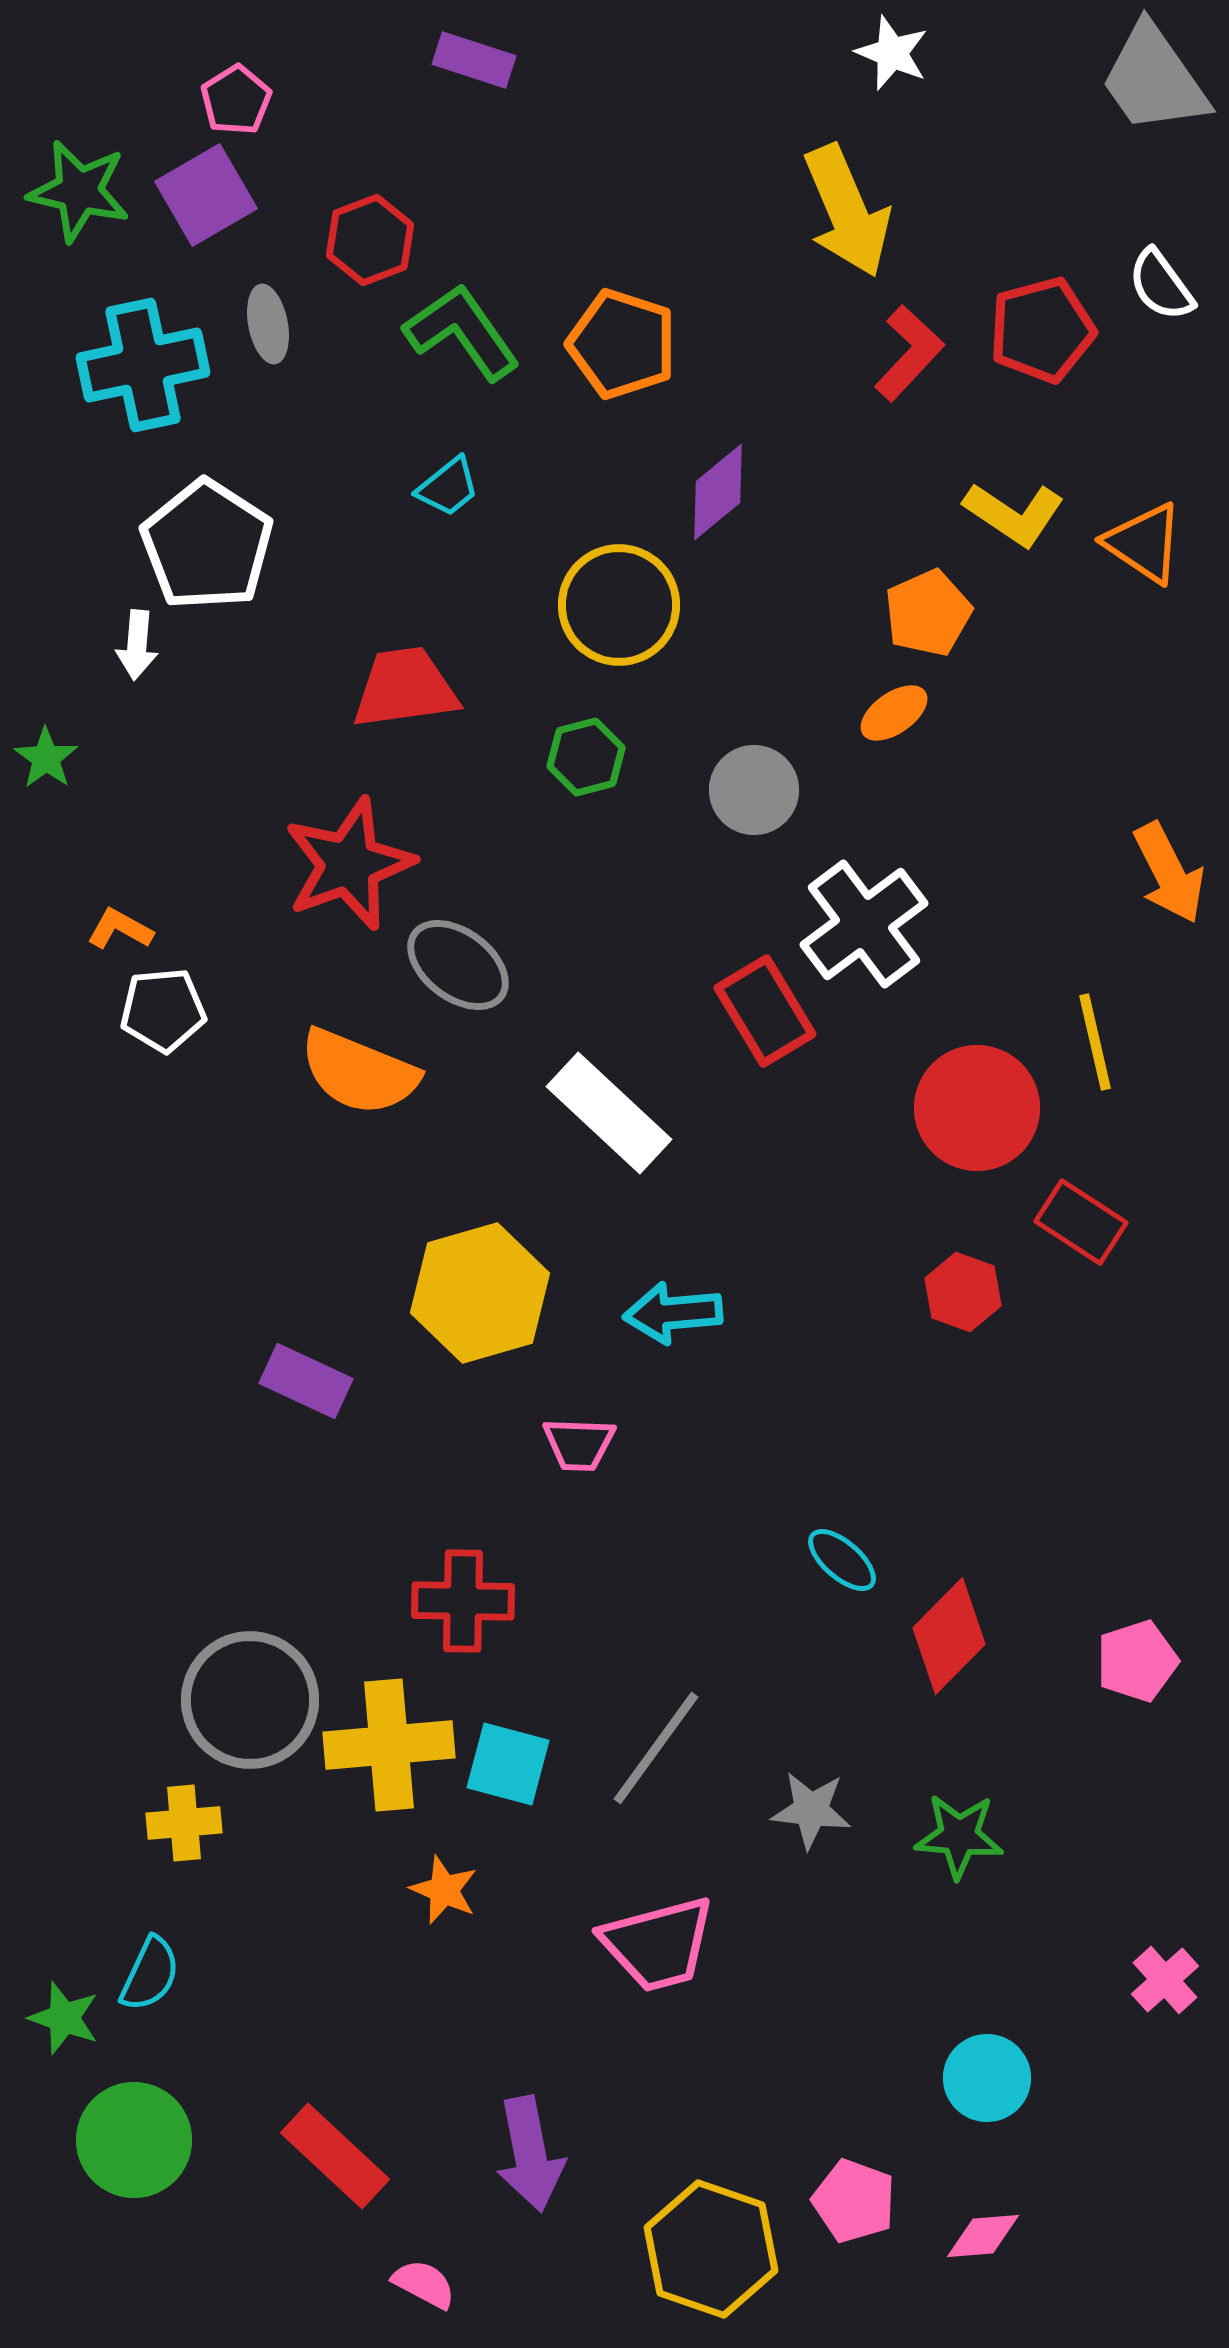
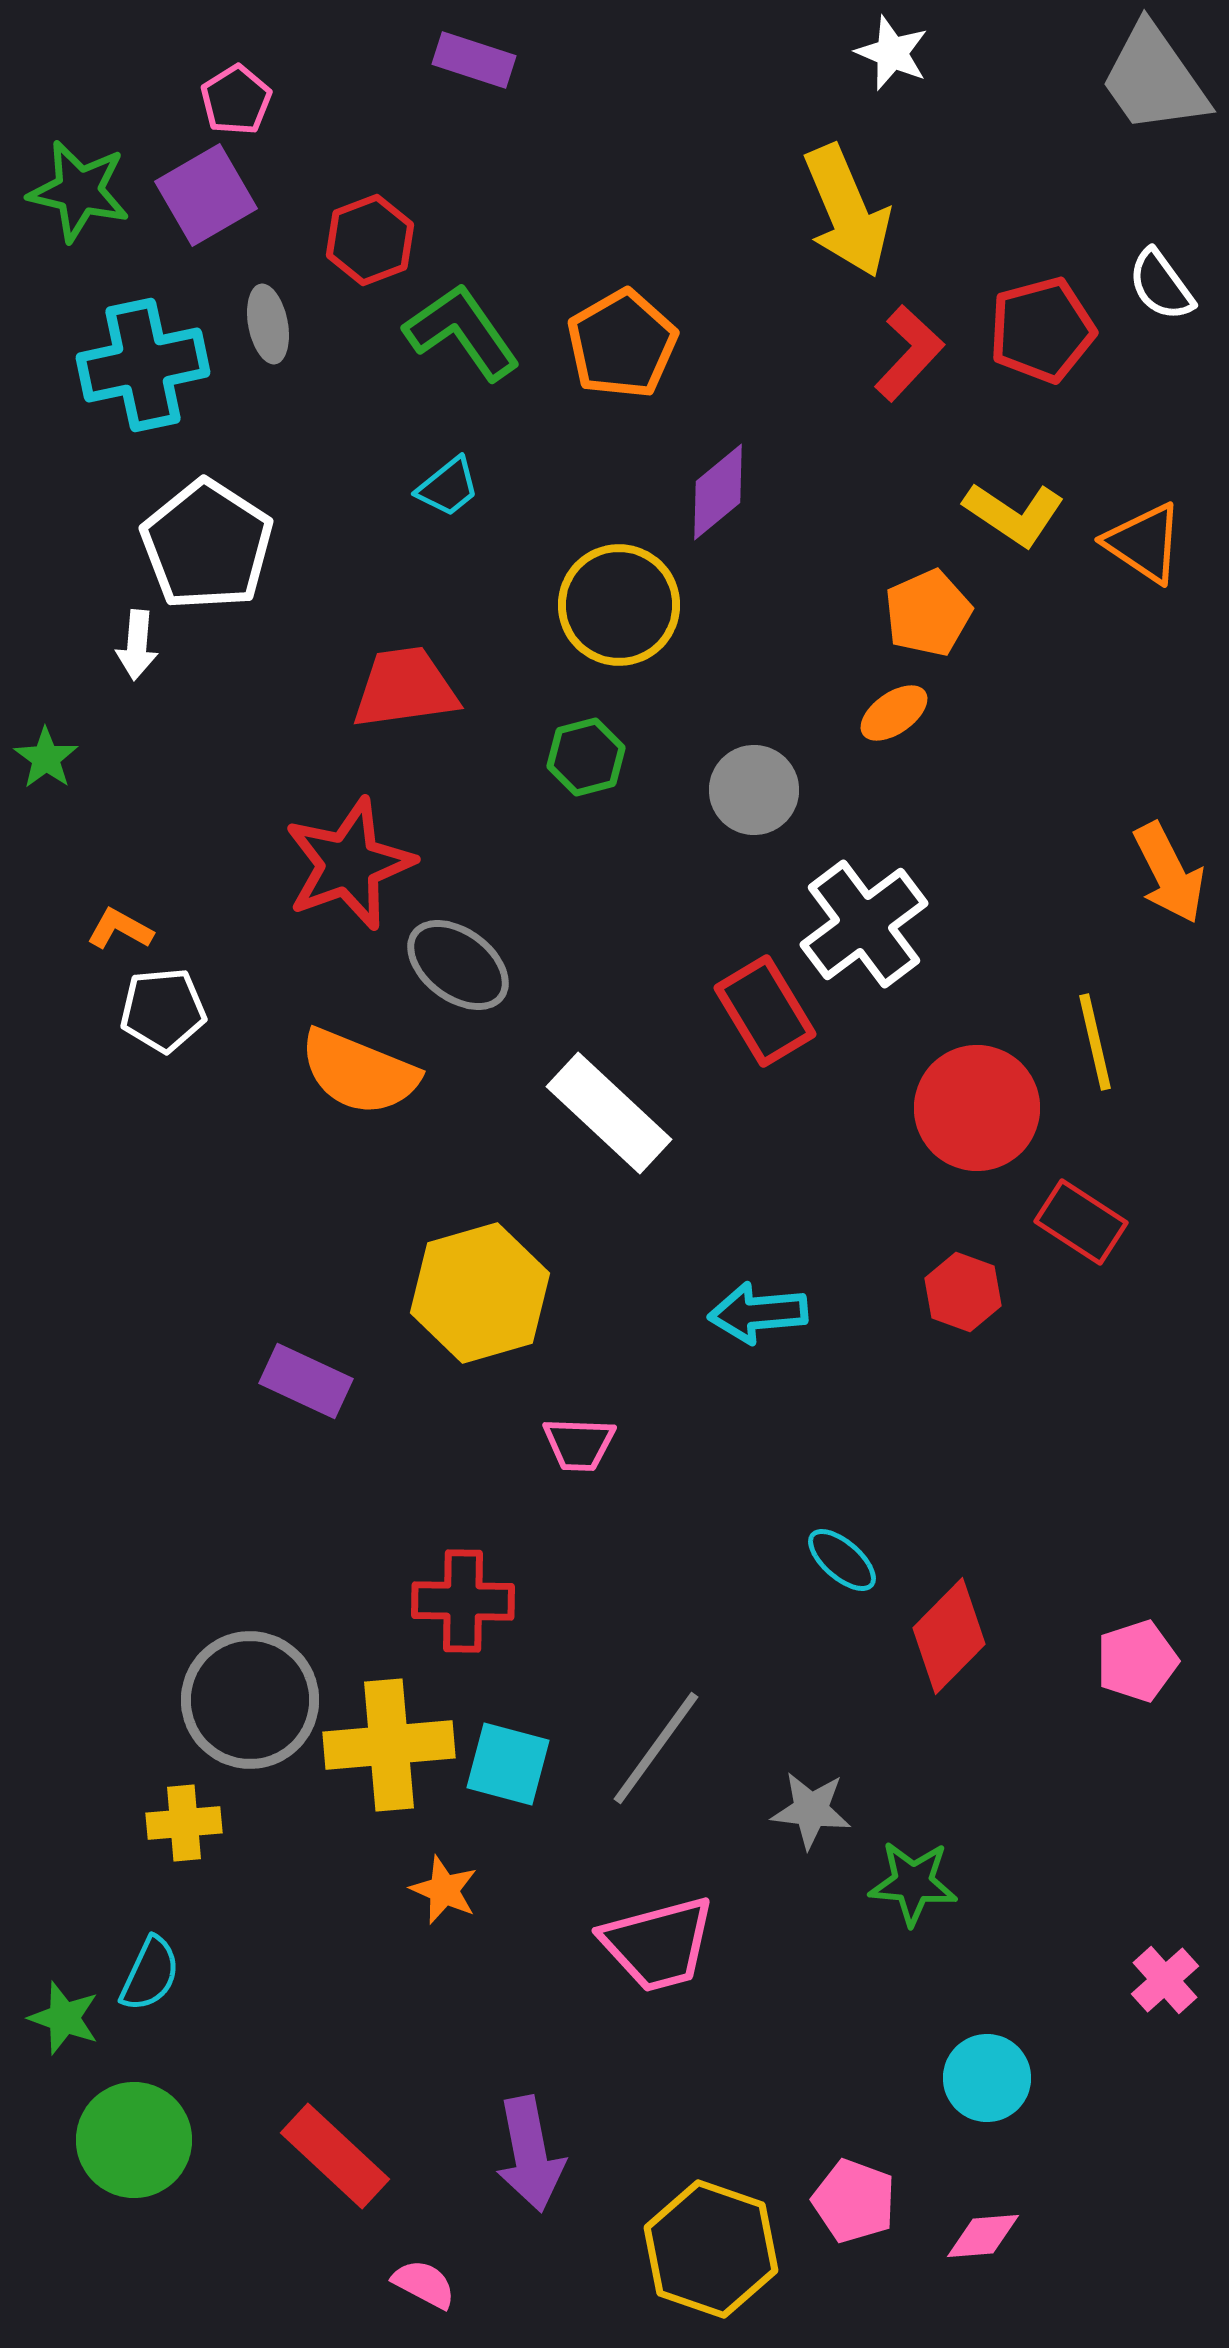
orange pentagon at (622, 344): rotated 24 degrees clockwise
cyan arrow at (673, 1313): moved 85 px right
green star at (959, 1836): moved 46 px left, 47 px down
